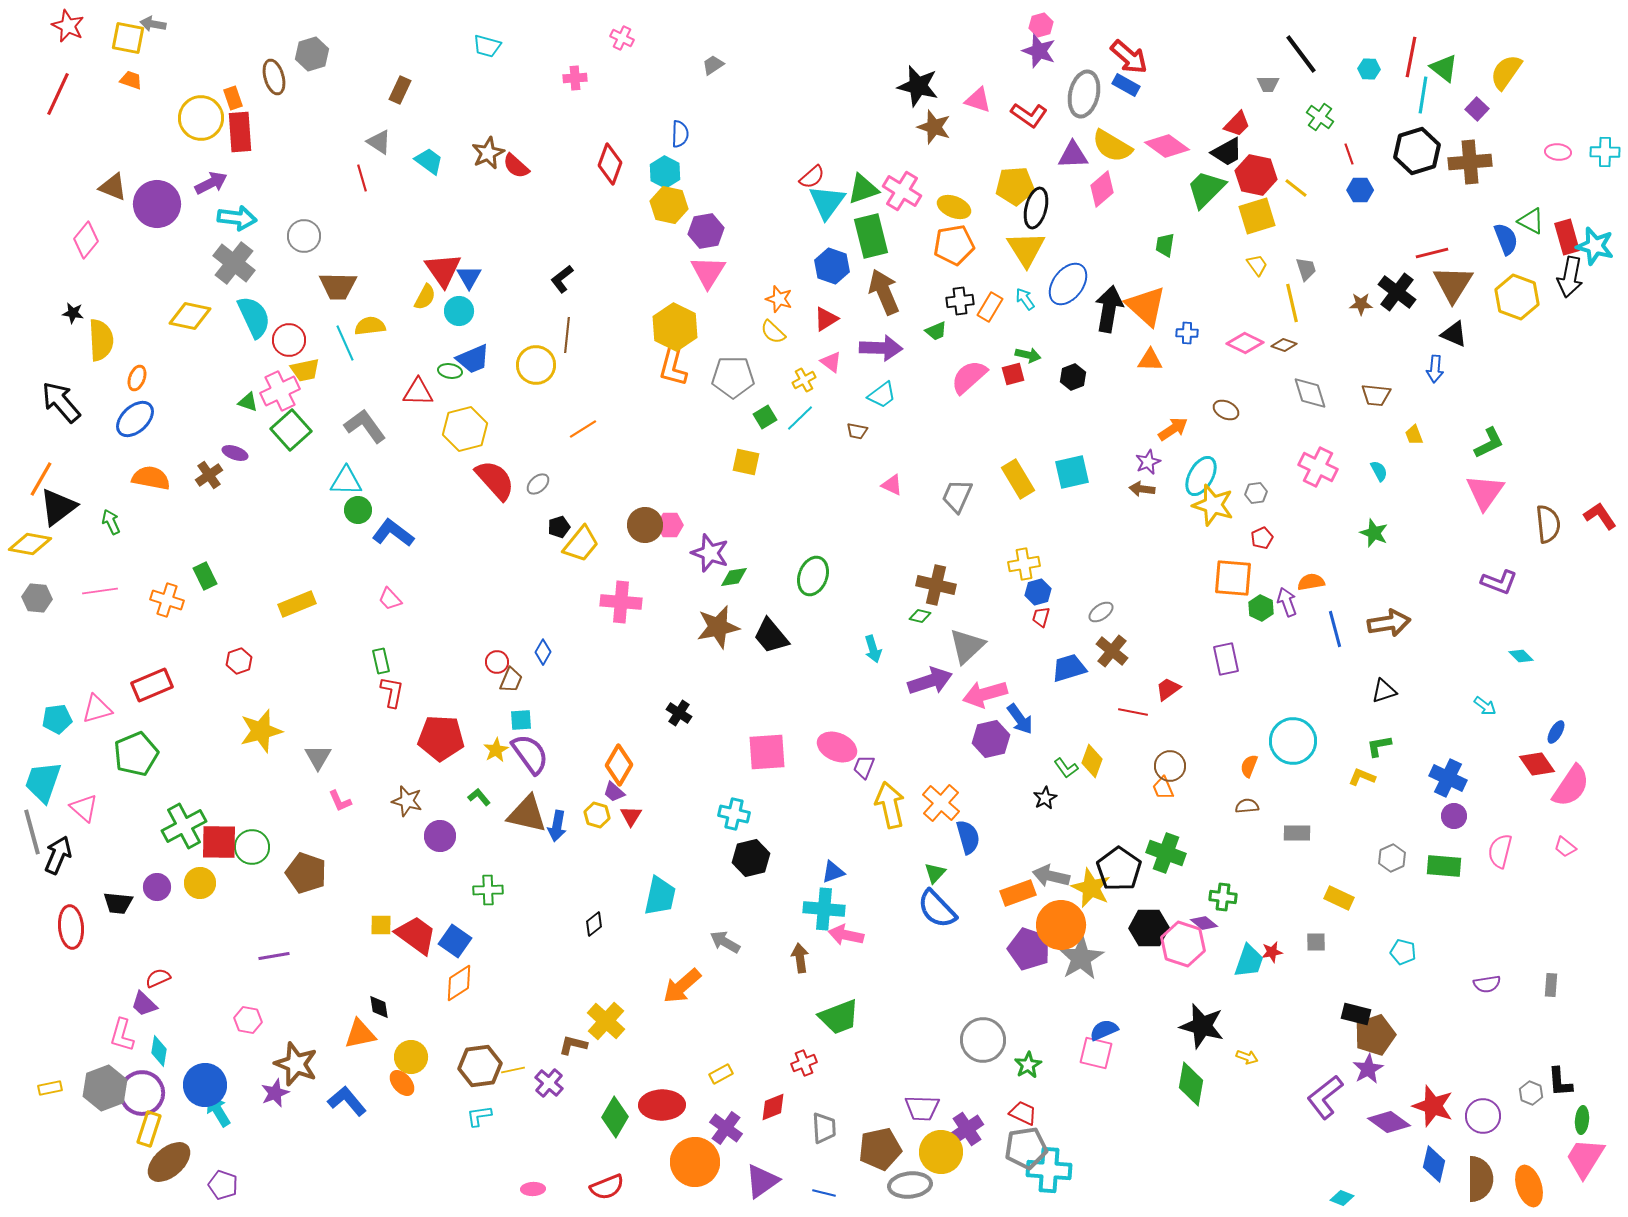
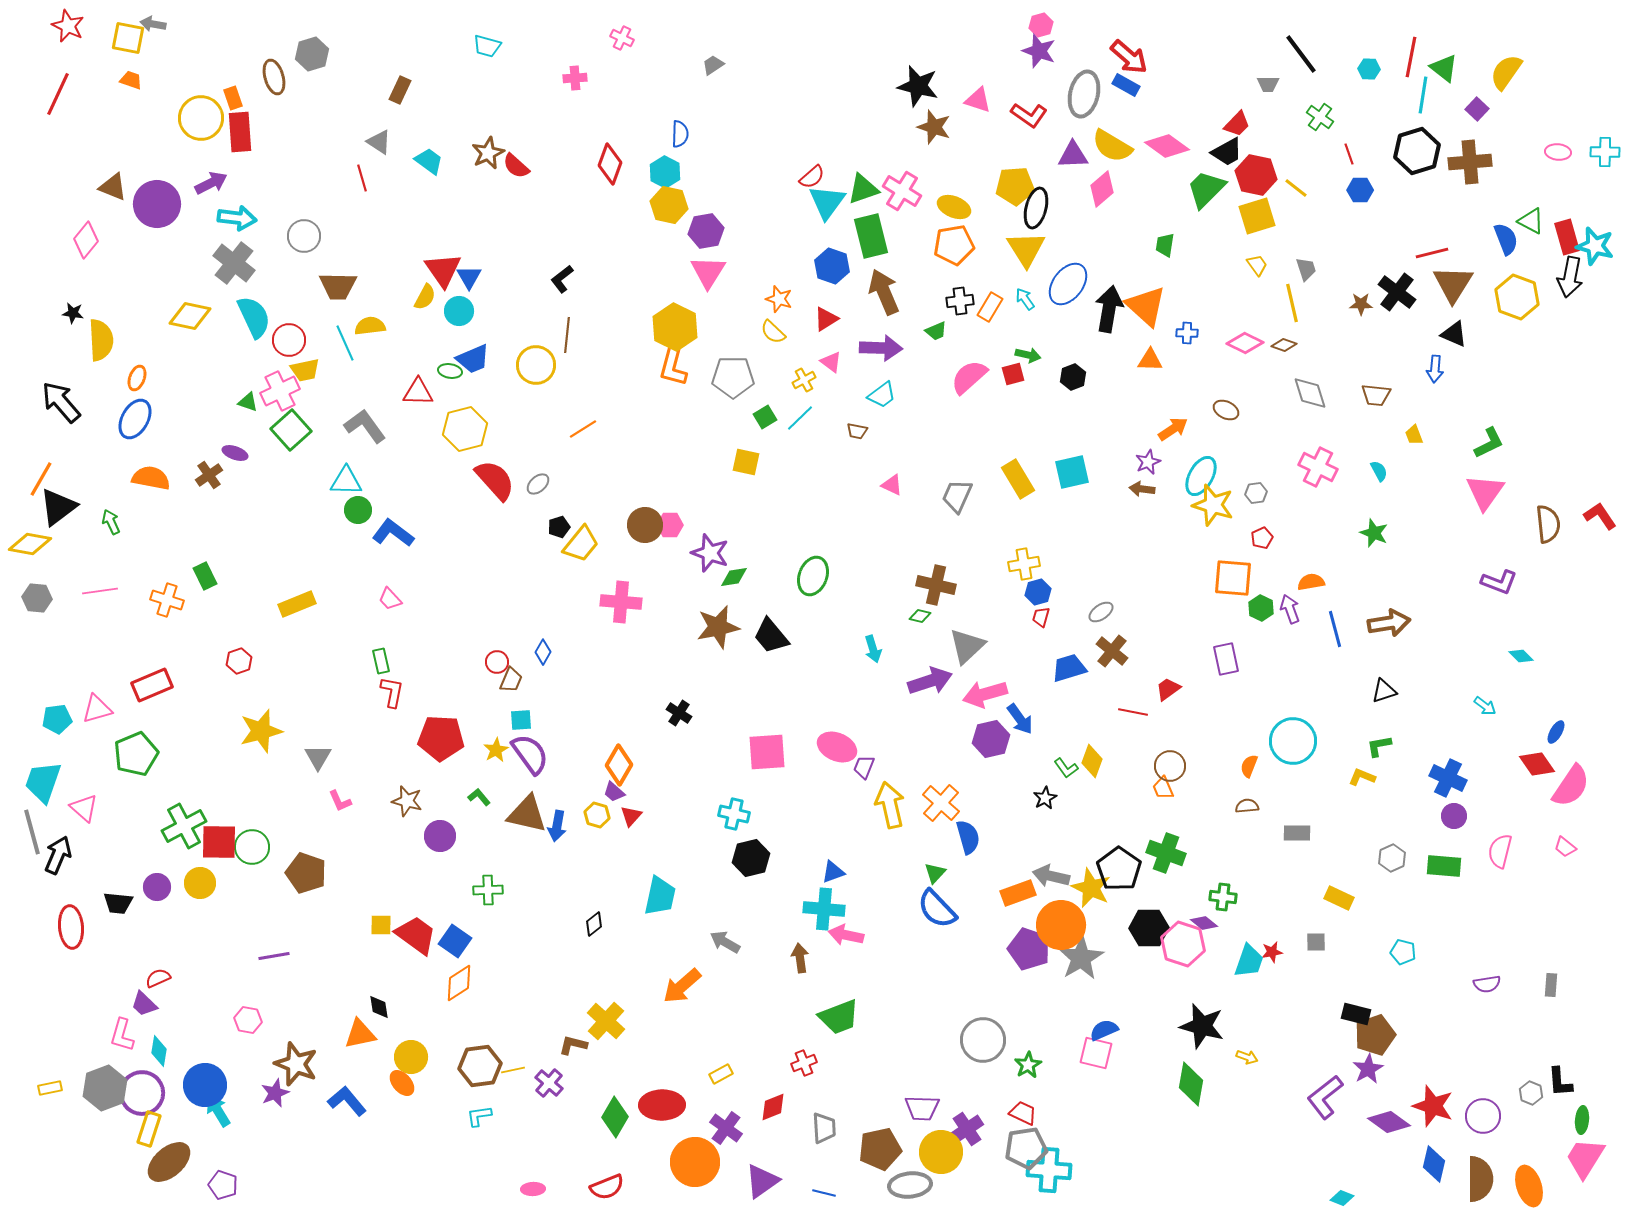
blue ellipse at (135, 419): rotated 18 degrees counterclockwise
purple arrow at (1287, 602): moved 3 px right, 7 px down
red triangle at (631, 816): rotated 10 degrees clockwise
